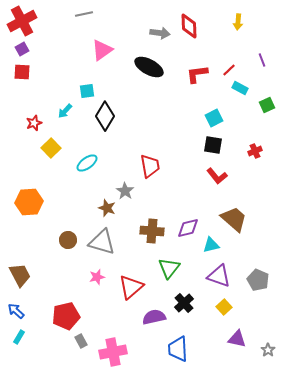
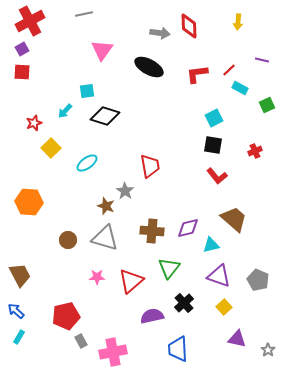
red cross at (22, 21): moved 8 px right
pink triangle at (102, 50): rotated 20 degrees counterclockwise
purple line at (262, 60): rotated 56 degrees counterclockwise
black diamond at (105, 116): rotated 76 degrees clockwise
orange hexagon at (29, 202): rotated 8 degrees clockwise
brown star at (107, 208): moved 1 px left, 2 px up
gray triangle at (102, 242): moved 3 px right, 4 px up
pink star at (97, 277): rotated 14 degrees clockwise
red triangle at (131, 287): moved 6 px up
purple semicircle at (154, 317): moved 2 px left, 1 px up
